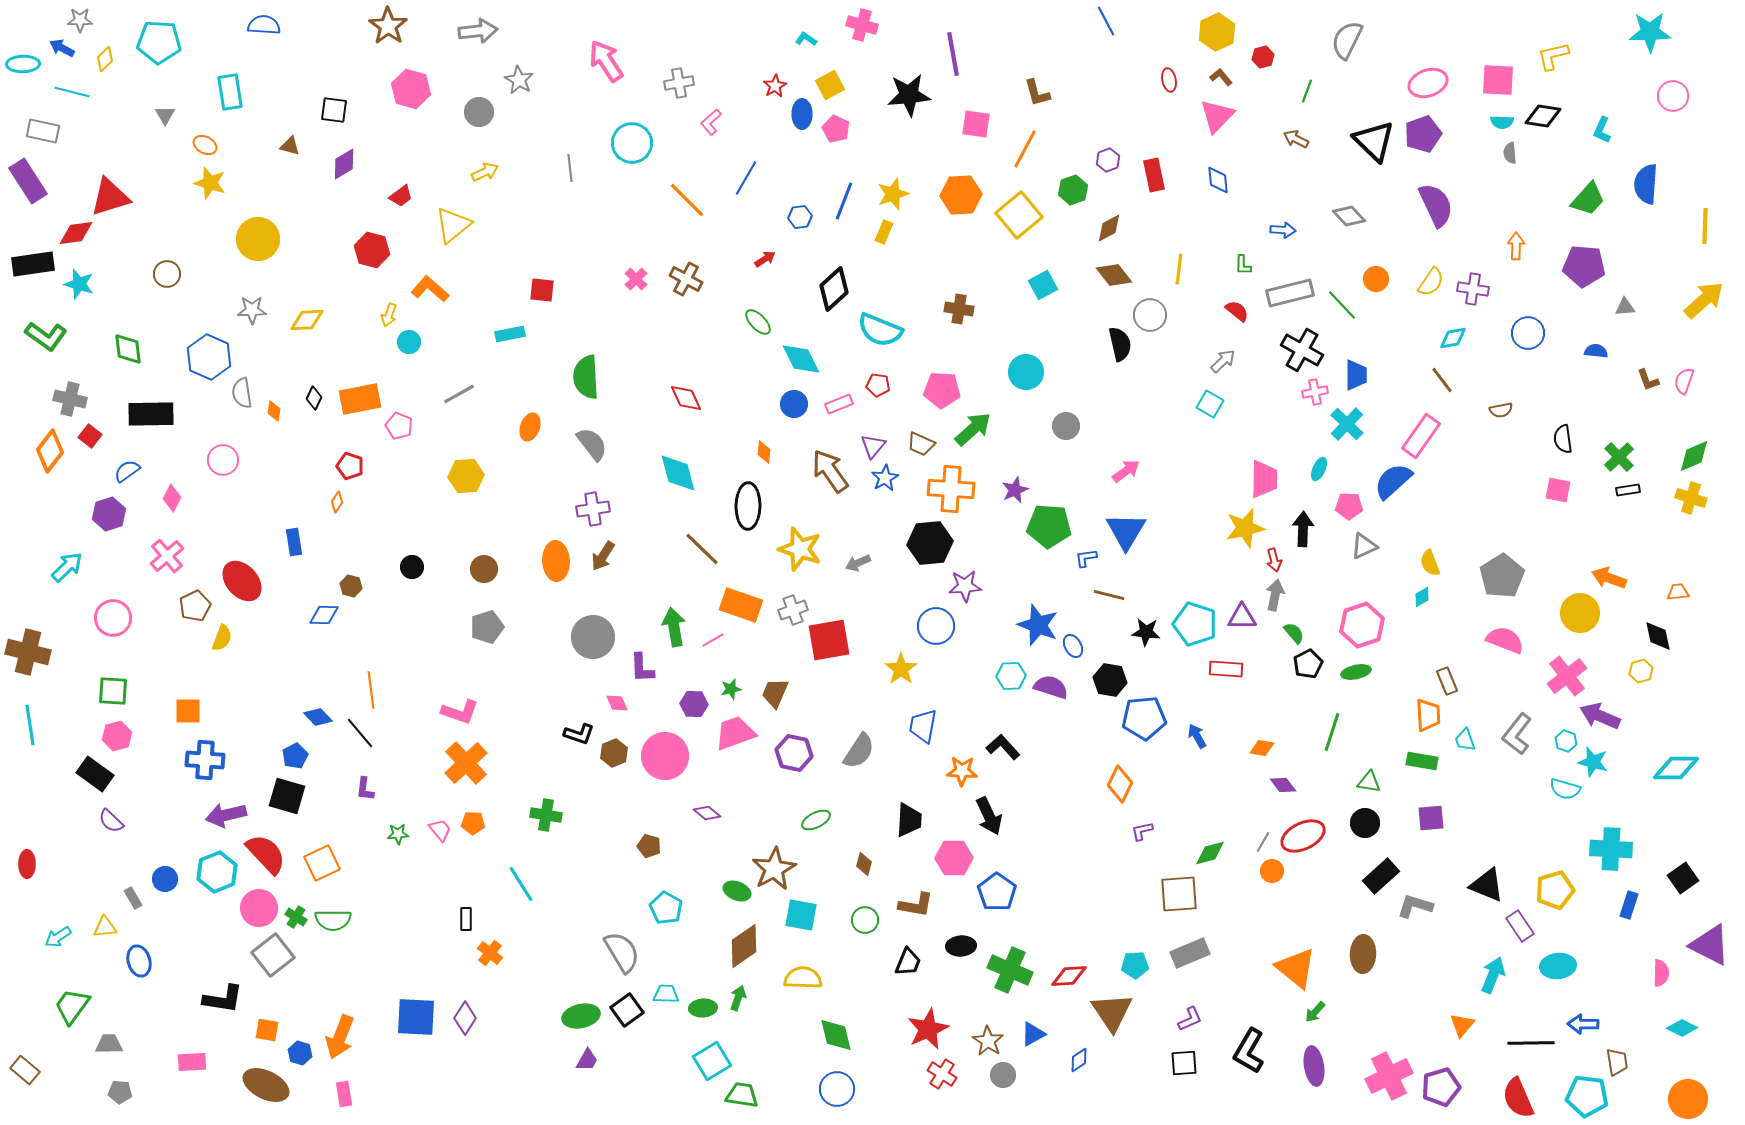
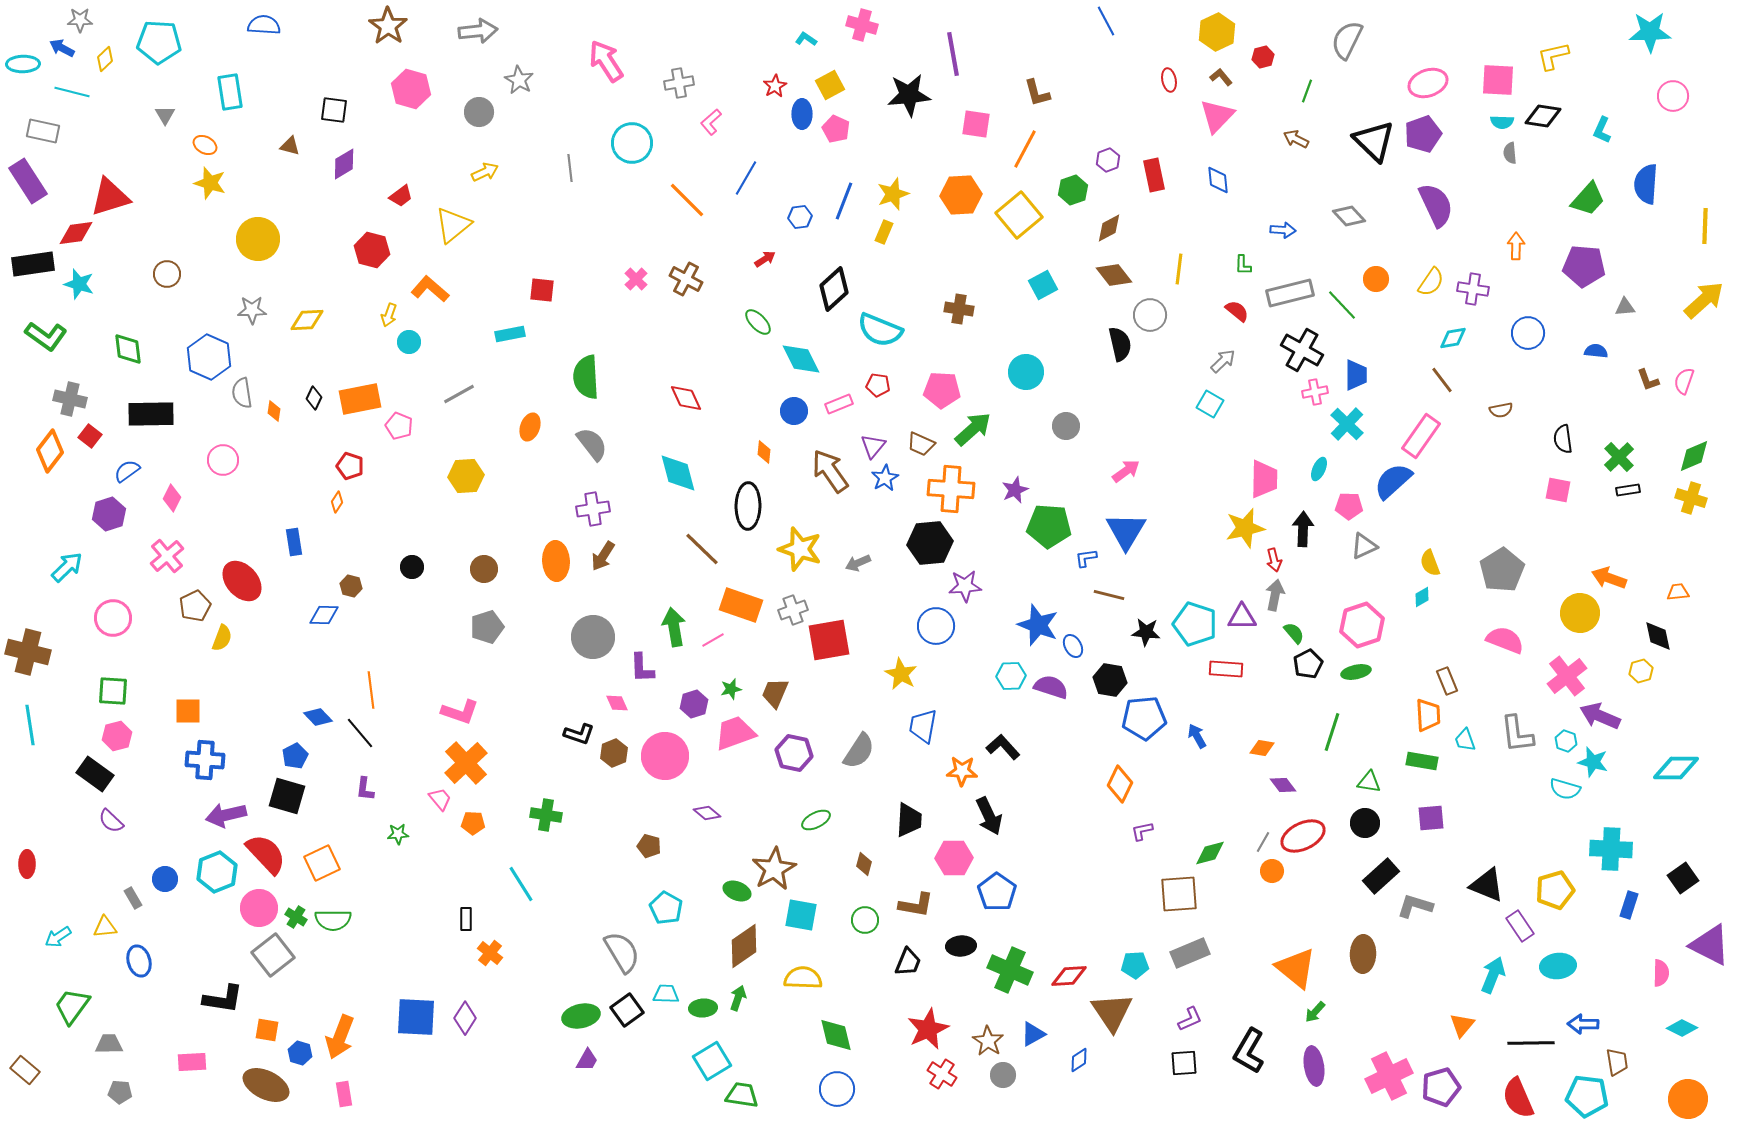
blue circle at (794, 404): moved 7 px down
gray pentagon at (1502, 576): moved 6 px up
yellow star at (901, 669): moved 5 px down; rotated 8 degrees counterclockwise
purple hexagon at (694, 704): rotated 20 degrees counterclockwise
gray L-shape at (1517, 734): rotated 45 degrees counterclockwise
pink trapezoid at (440, 830): moved 31 px up
